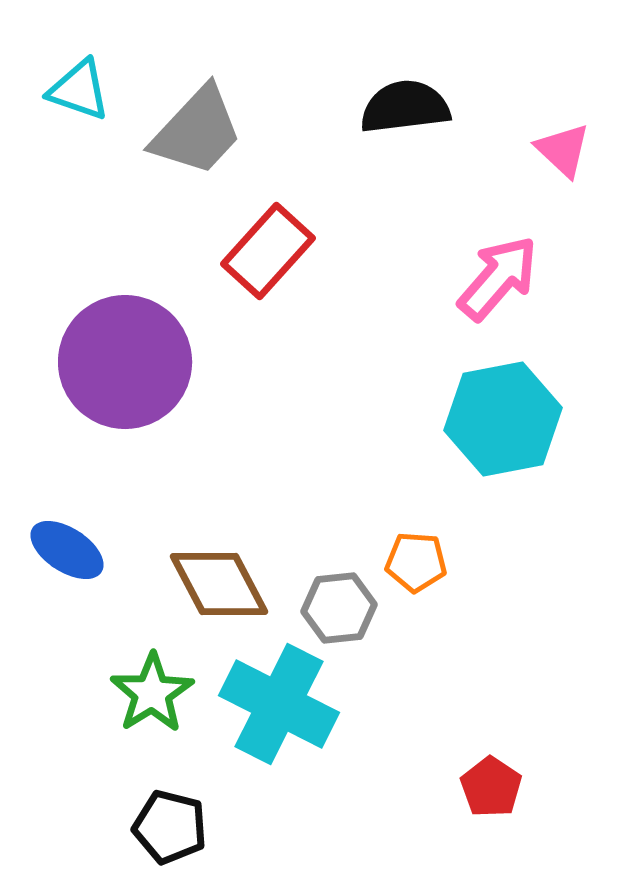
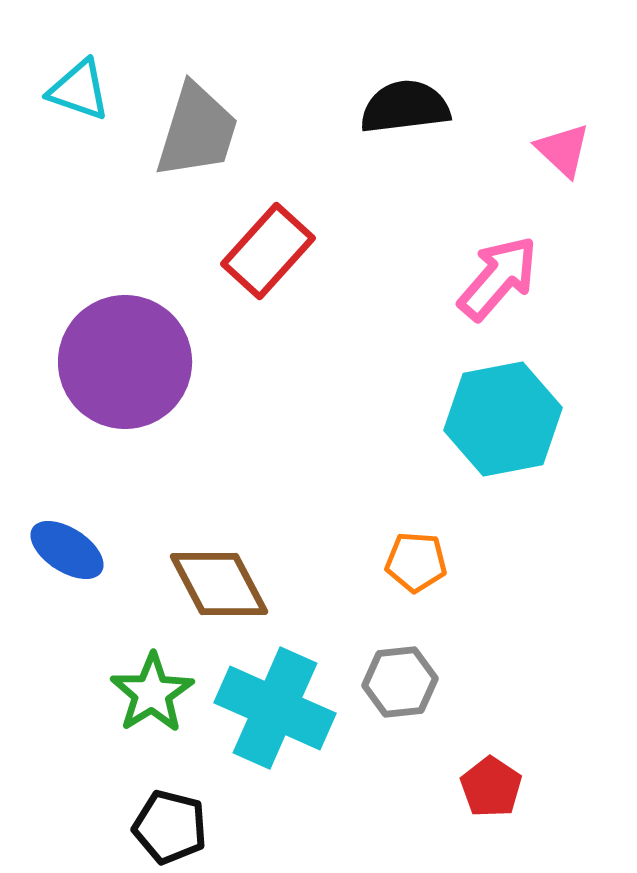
gray trapezoid: rotated 26 degrees counterclockwise
gray hexagon: moved 61 px right, 74 px down
cyan cross: moved 4 px left, 4 px down; rotated 3 degrees counterclockwise
